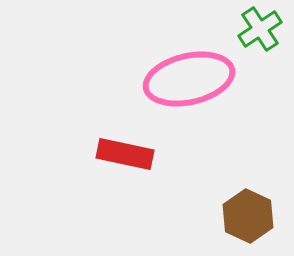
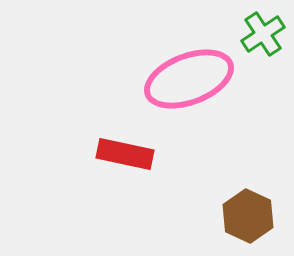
green cross: moved 3 px right, 5 px down
pink ellipse: rotated 8 degrees counterclockwise
